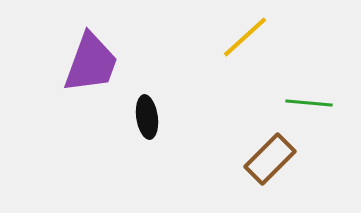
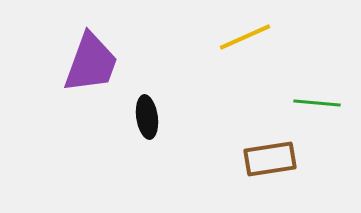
yellow line: rotated 18 degrees clockwise
green line: moved 8 px right
brown rectangle: rotated 36 degrees clockwise
